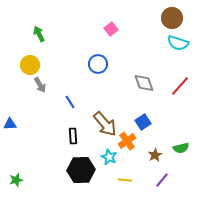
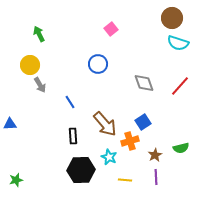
orange cross: moved 3 px right; rotated 18 degrees clockwise
purple line: moved 6 px left, 3 px up; rotated 42 degrees counterclockwise
